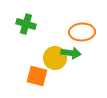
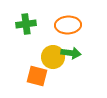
green cross: rotated 24 degrees counterclockwise
orange ellipse: moved 14 px left, 7 px up
yellow circle: moved 2 px left, 1 px up
